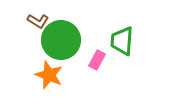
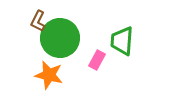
brown L-shape: rotated 85 degrees clockwise
green circle: moved 1 px left, 2 px up
orange star: rotated 8 degrees counterclockwise
